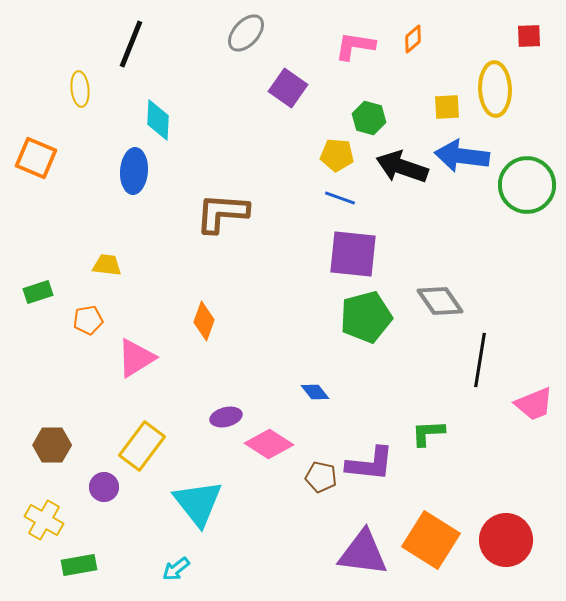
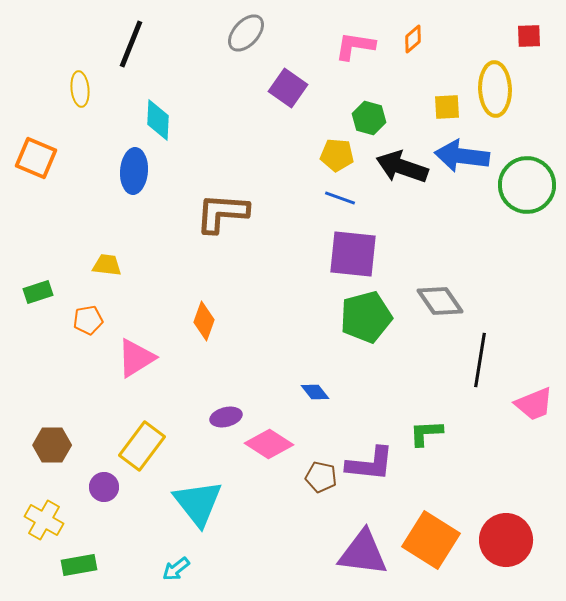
green L-shape at (428, 433): moved 2 px left
